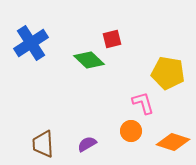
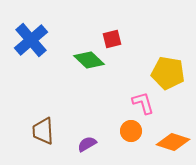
blue cross: moved 3 px up; rotated 8 degrees counterclockwise
brown trapezoid: moved 13 px up
